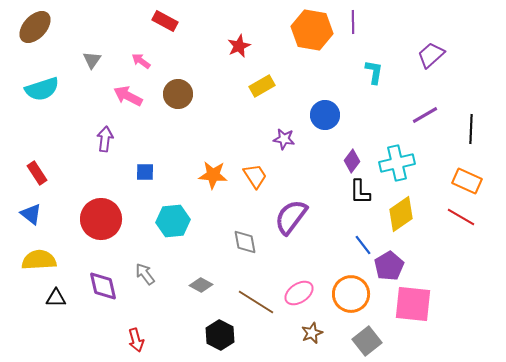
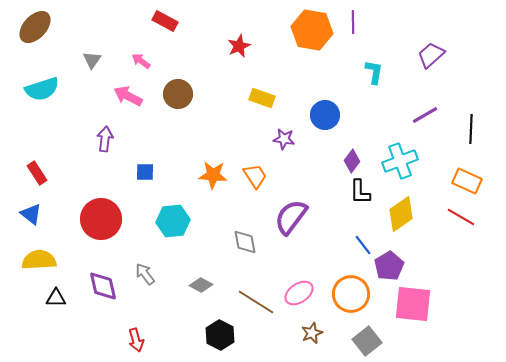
yellow rectangle at (262, 86): moved 12 px down; rotated 50 degrees clockwise
cyan cross at (397, 163): moved 3 px right, 2 px up; rotated 8 degrees counterclockwise
